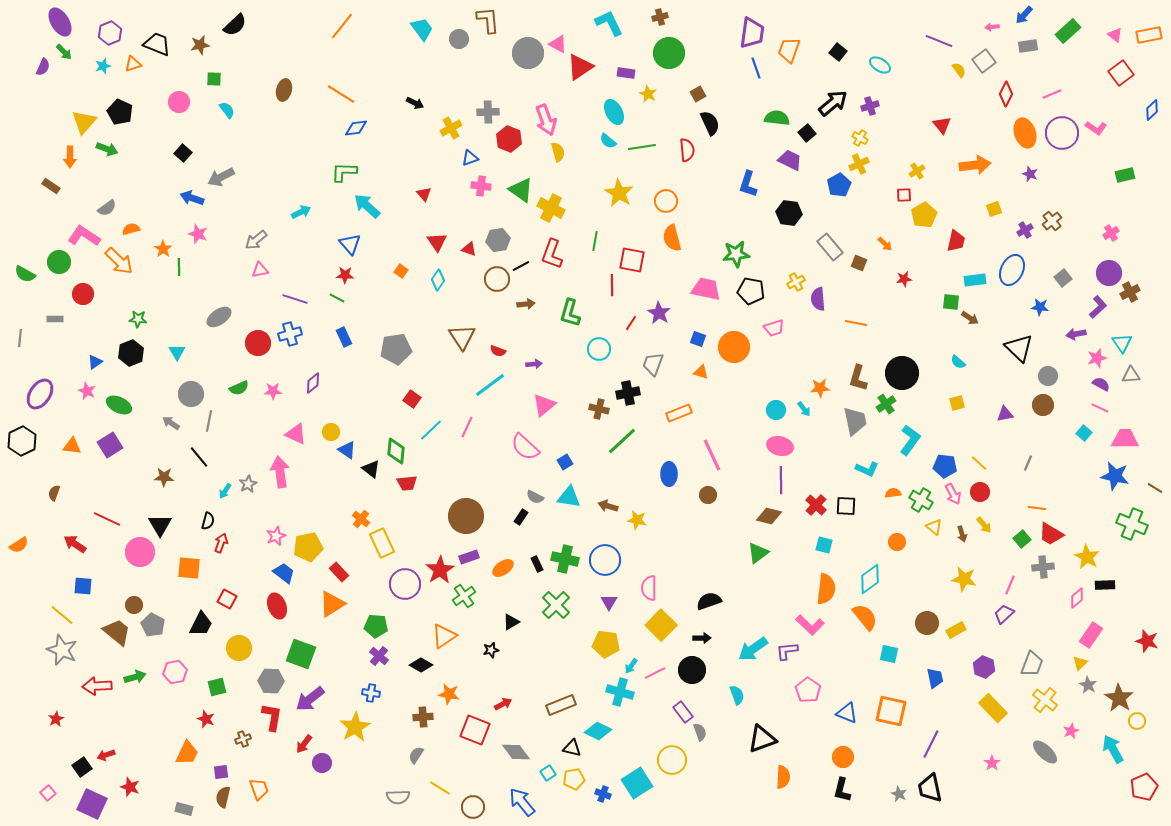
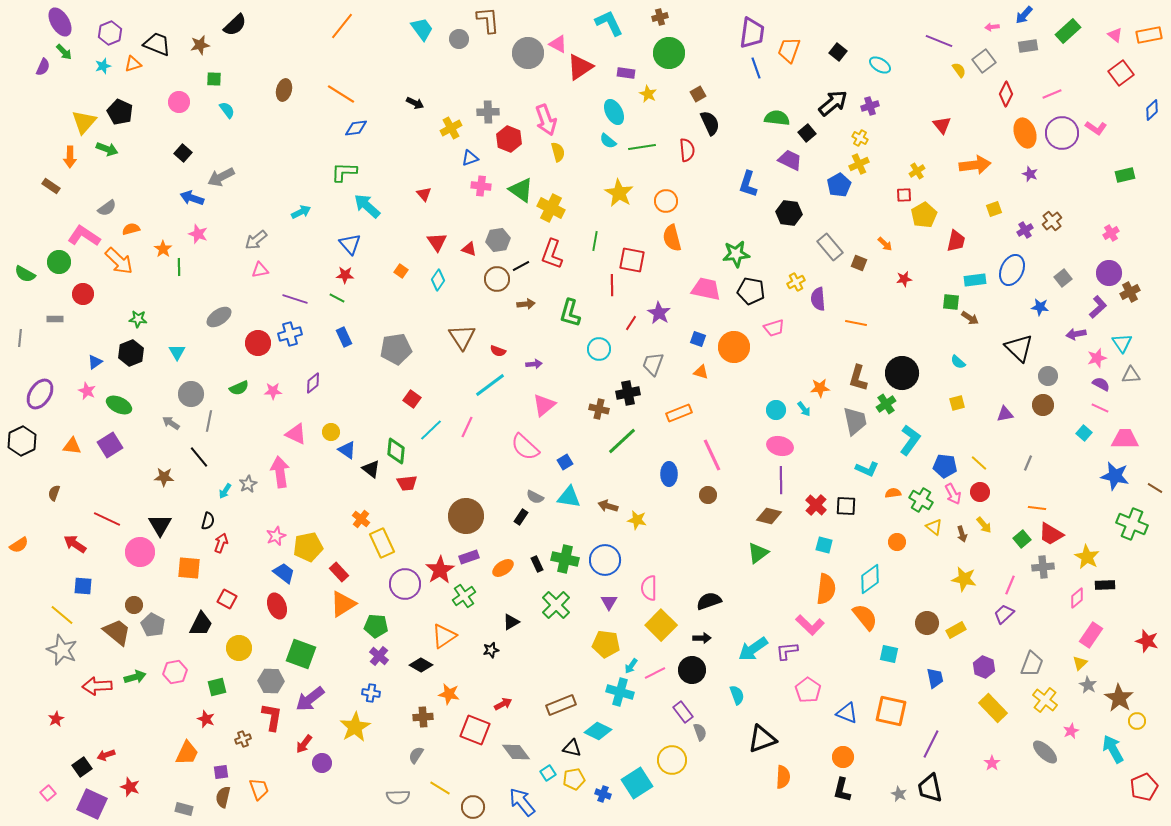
orange triangle at (332, 604): moved 11 px right
